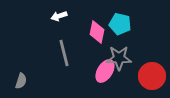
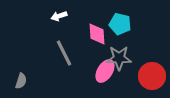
pink diamond: moved 2 px down; rotated 15 degrees counterclockwise
gray line: rotated 12 degrees counterclockwise
